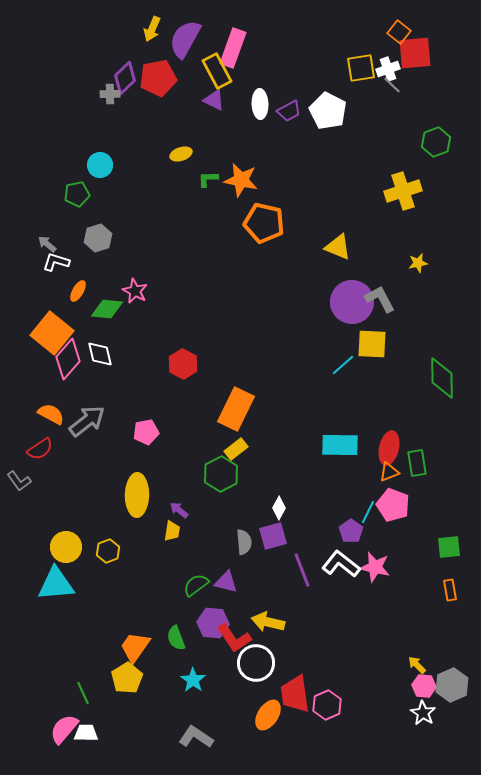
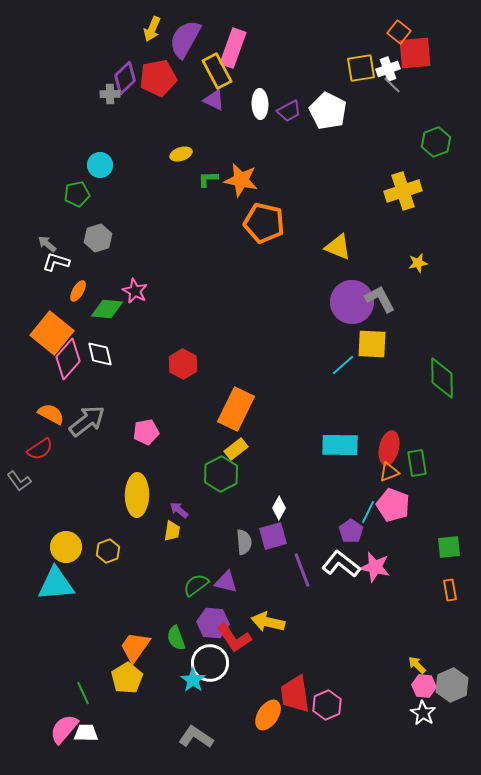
white circle at (256, 663): moved 46 px left
